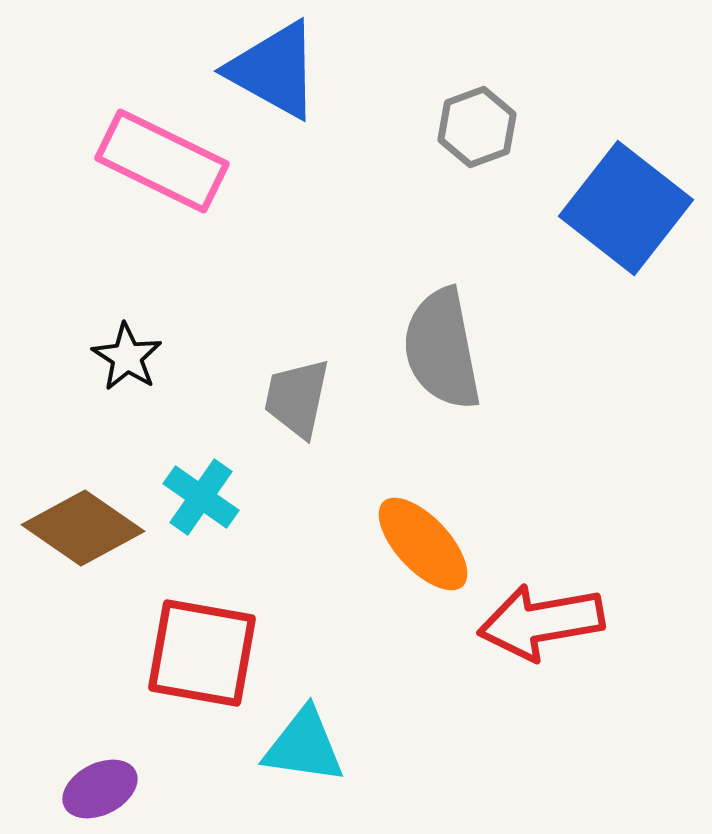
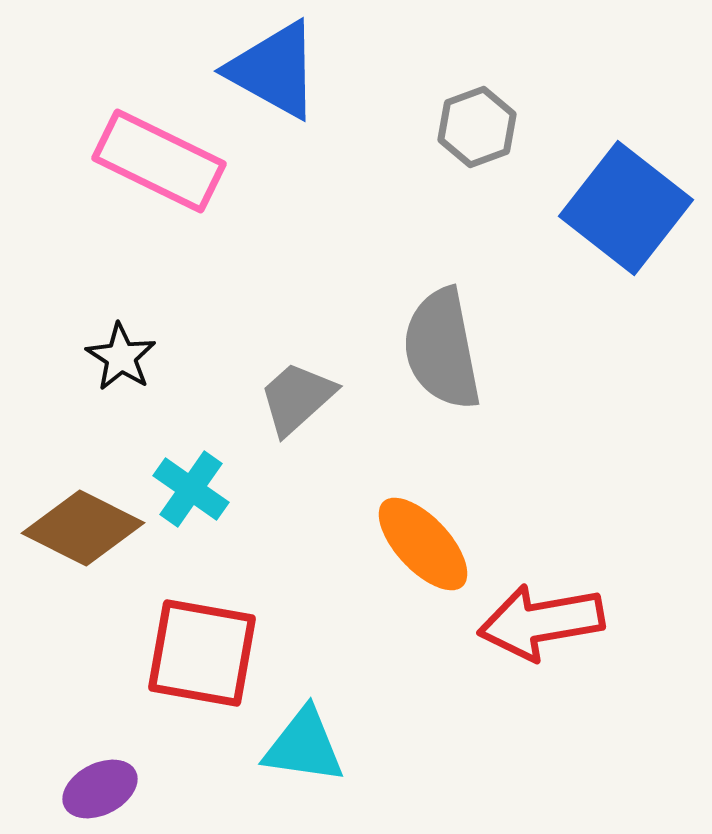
pink rectangle: moved 3 px left
black star: moved 6 px left
gray trapezoid: rotated 36 degrees clockwise
cyan cross: moved 10 px left, 8 px up
brown diamond: rotated 8 degrees counterclockwise
